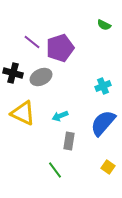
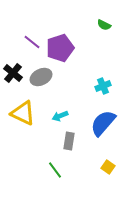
black cross: rotated 24 degrees clockwise
